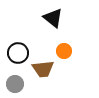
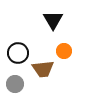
black triangle: moved 2 px down; rotated 20 degrees clockwise
